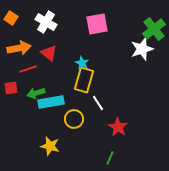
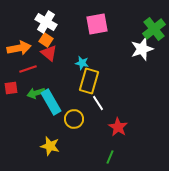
orange square: moved 35 px right, 22 px down
cyan star: rotated 16 degrees counterclockwise
yellow rectangle: moved 5 px right, 1 px down
cyan rectangle: rotated 70 degrees clockwise
green line: moved 1 px up
